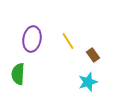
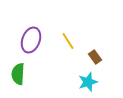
purple ellipse: moved 1 px left, 1 px down; rotated 10 degrees clockwise
brown rectangle: moved 2 px right, 2 px down
